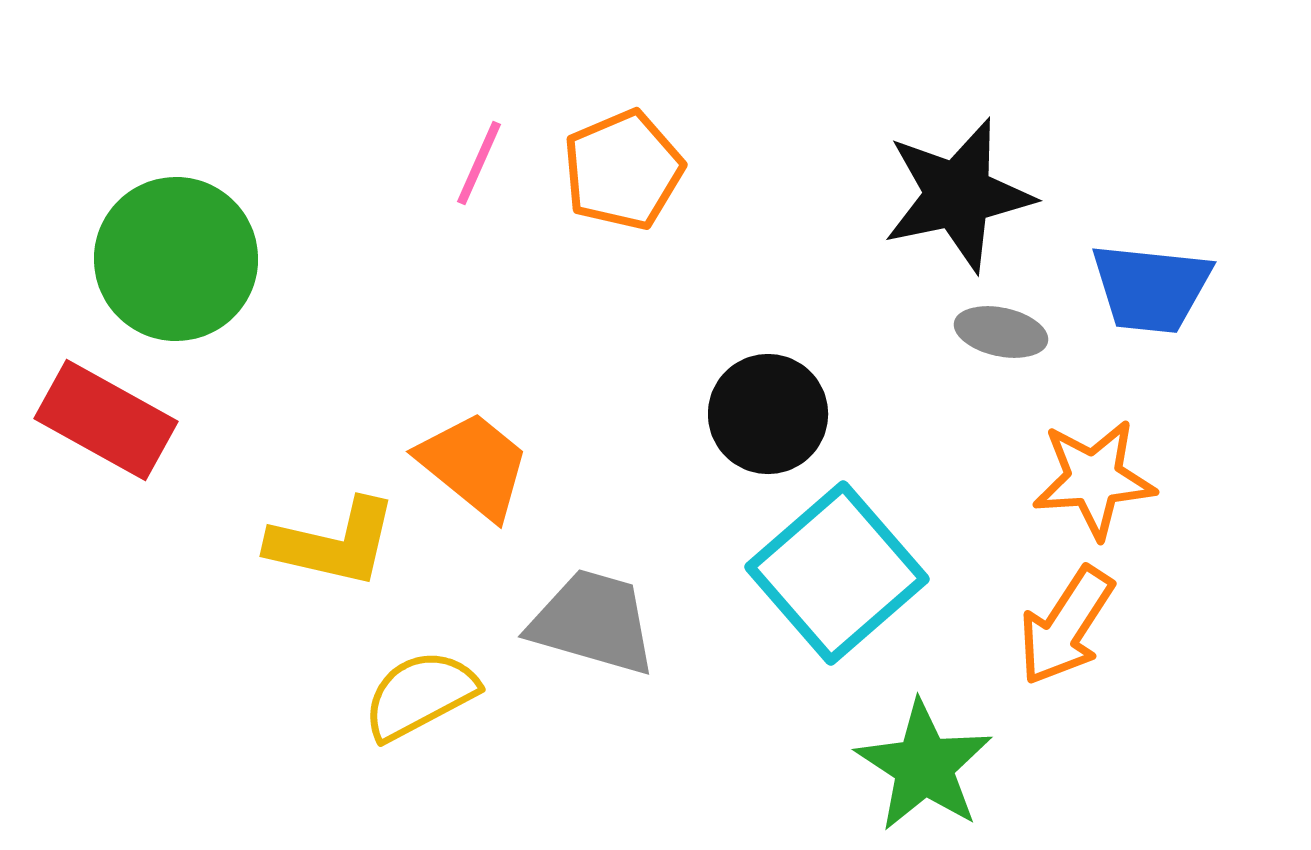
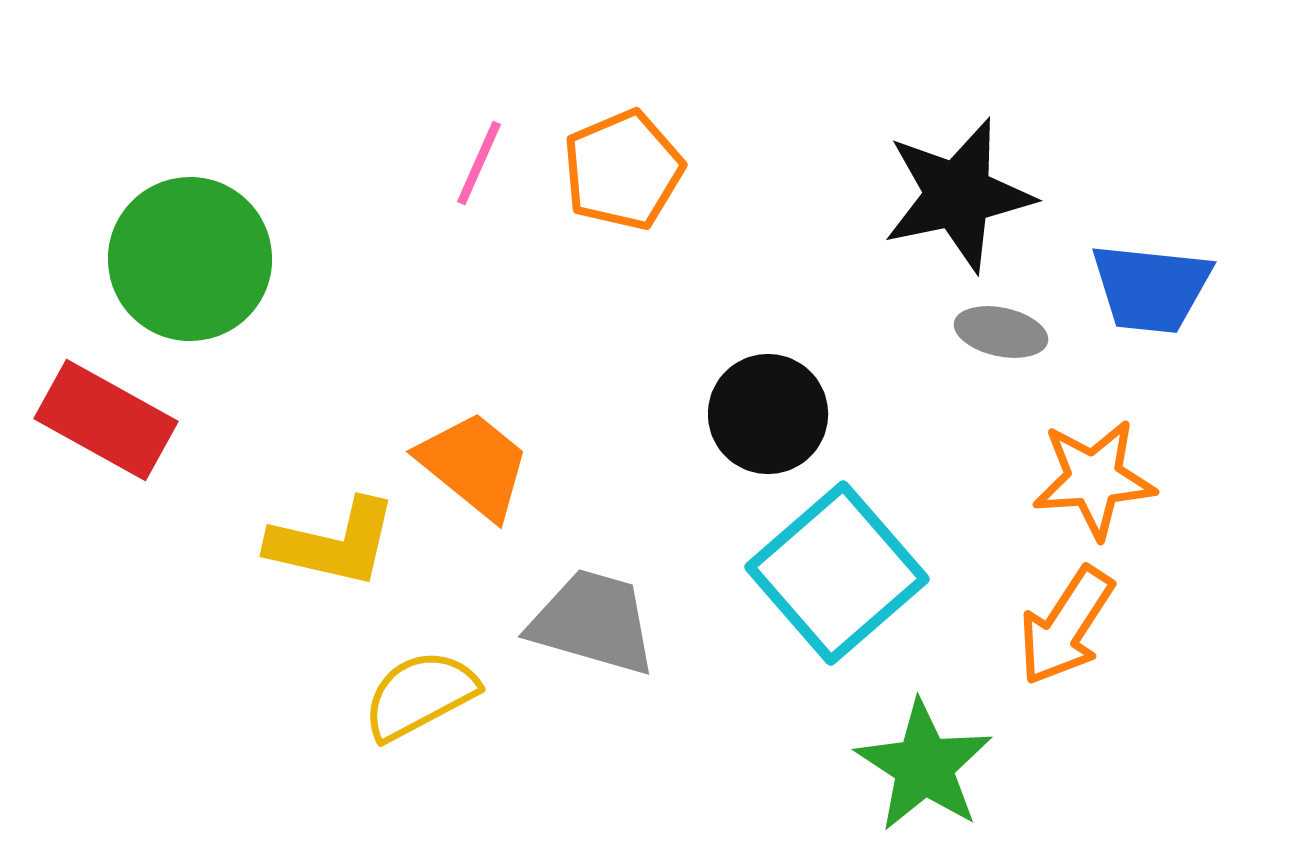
green circle: moved 14 px right
